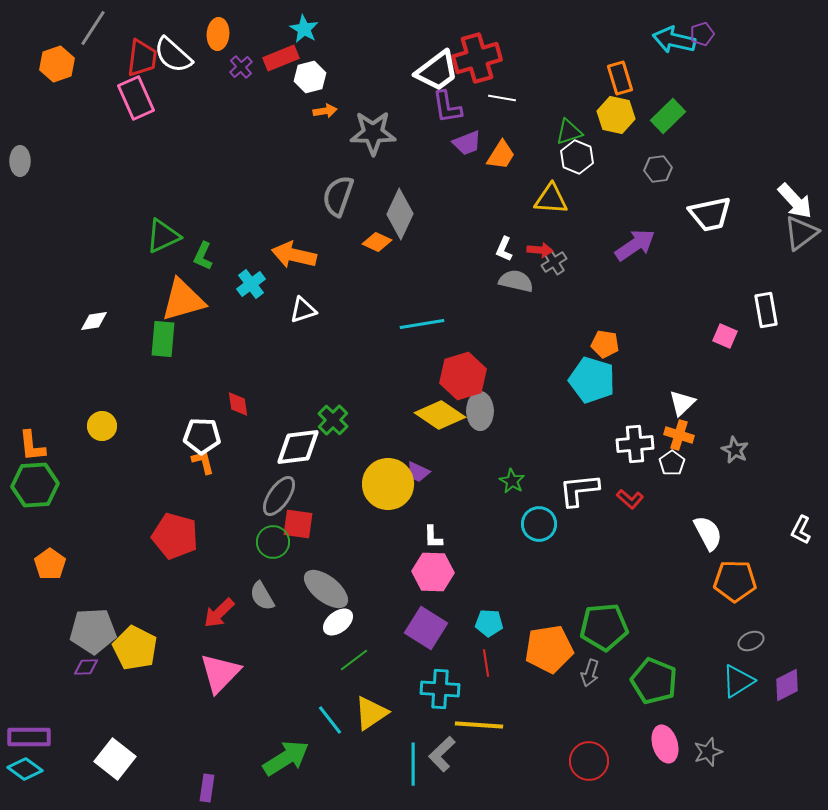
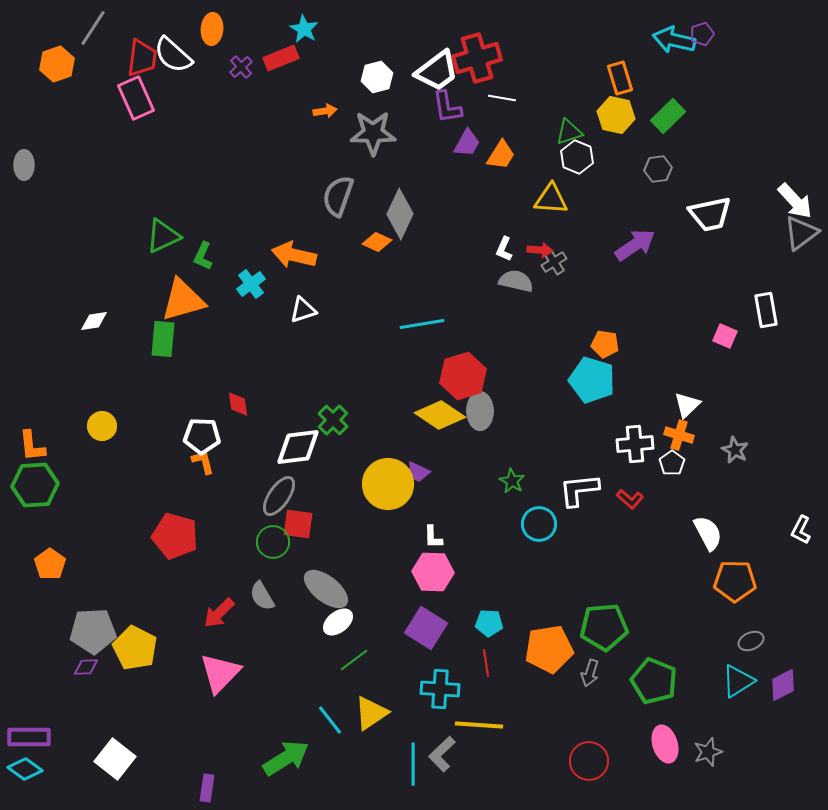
orange ellipse at (218, 34): moved 6 px left, 5 px up
white hexagon at (310, 77): moved 67 px right
purple trapezoid at (467, 143): rotated 40 degrees counterclockwise
gray ellipse at (20, 161): moved 4 px right, 4 px down
white triangle at (682, 403): moved 5 px right, 2 px down
purple diamond at (787, 685): moved 4 px left
